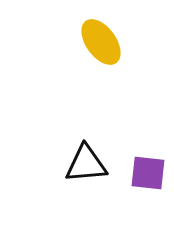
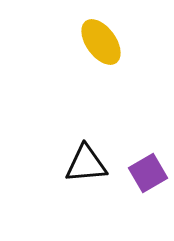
purple square: rotated 36 degrees counterclockwise
